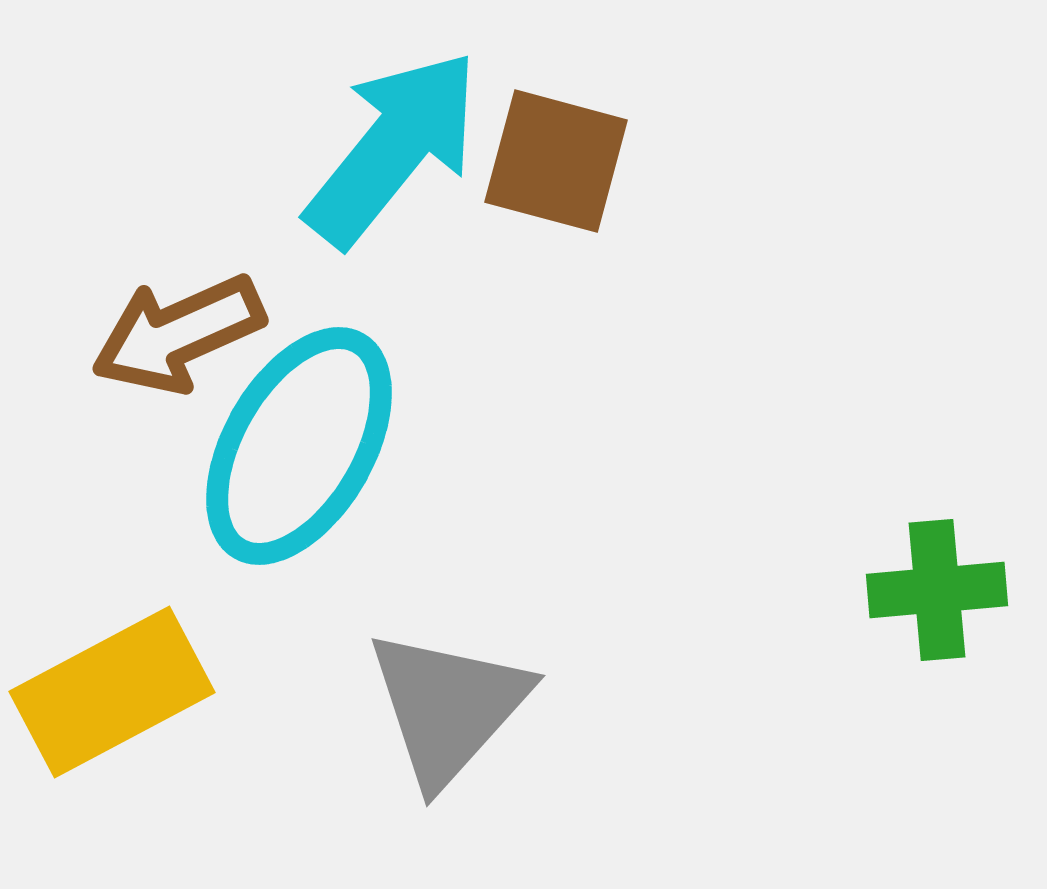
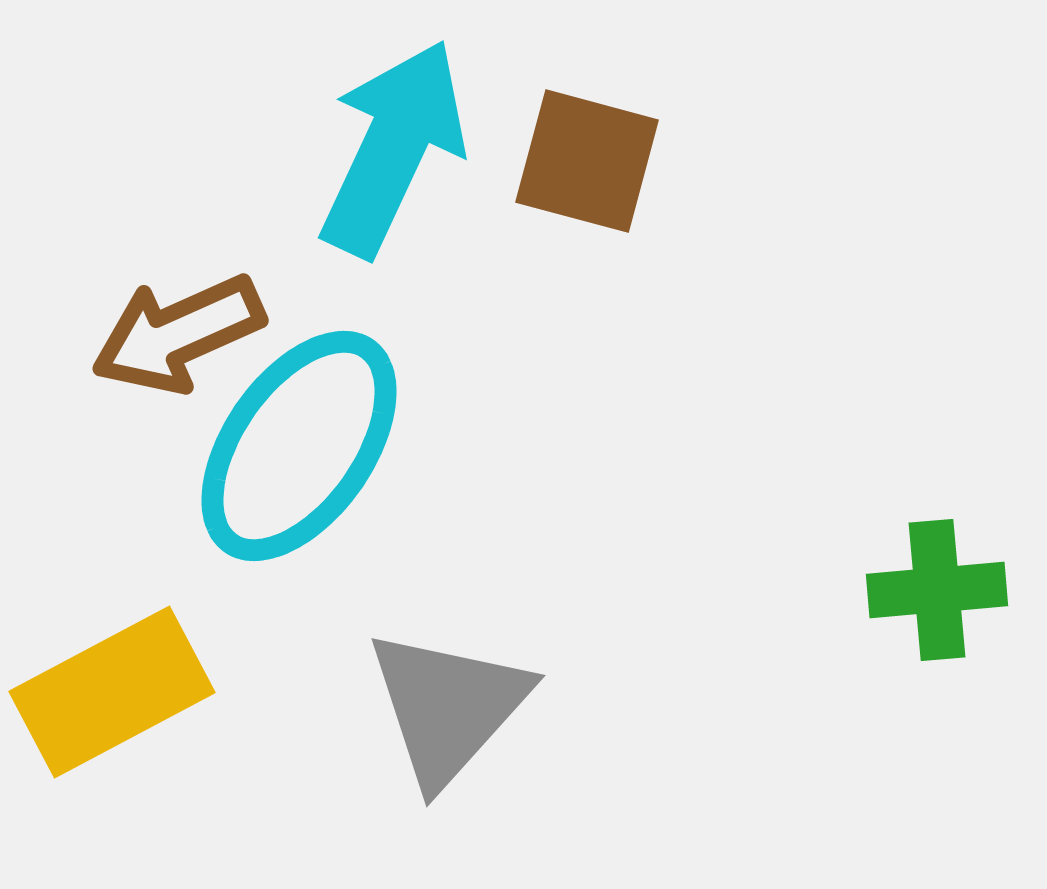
cyan arrow: rotated 14 degrees counterclockwise
brown square: moved 31 px right
cyan ellipse: rotated 5 degrees clockwise
